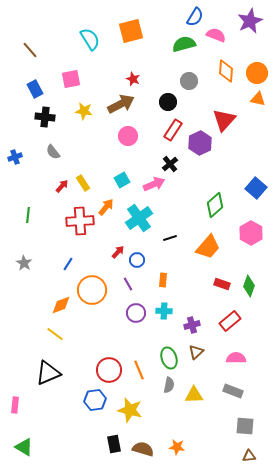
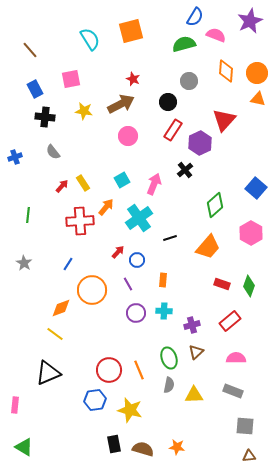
black cross at (170, 164): moved 15 px right, 6 px down
pink arrow at (154, 184): rotated 45 degrees counterclockwise
orange diamond at (61, 305): moved 3 px down
